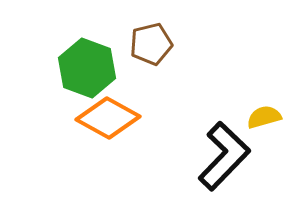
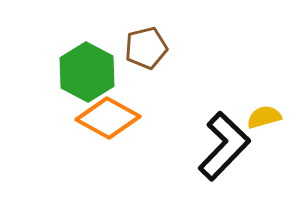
brown pentagon: moved 5 px left, 4 px down
green hexagon: moved 4 px down; rotated 8 degrees clockwise
black L-shape: moved 10 px up
